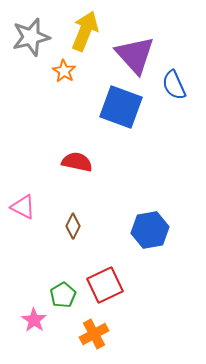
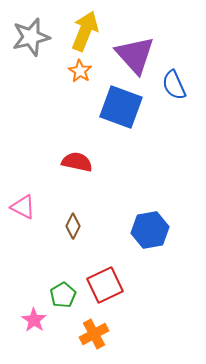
orange star: moved 16 px right
